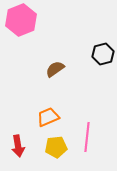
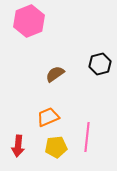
pink hexagon: moved 8 px right, 1 px down
black hexagon: moved 3 px left, 10 px down
brown semicircle: moved 5 px down
red arrow: rotated 15 degrees clockwise
